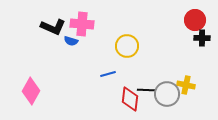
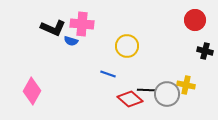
black L-shape: moved 1 px down
black cross: moved 3 px right, 13 px down; rotated 14 degrees clockwise
blue line: rotated 35 degrees clockwise
pink diamond: moved 1 px right
red diamond: rotated 55 degrees counterclockwise
